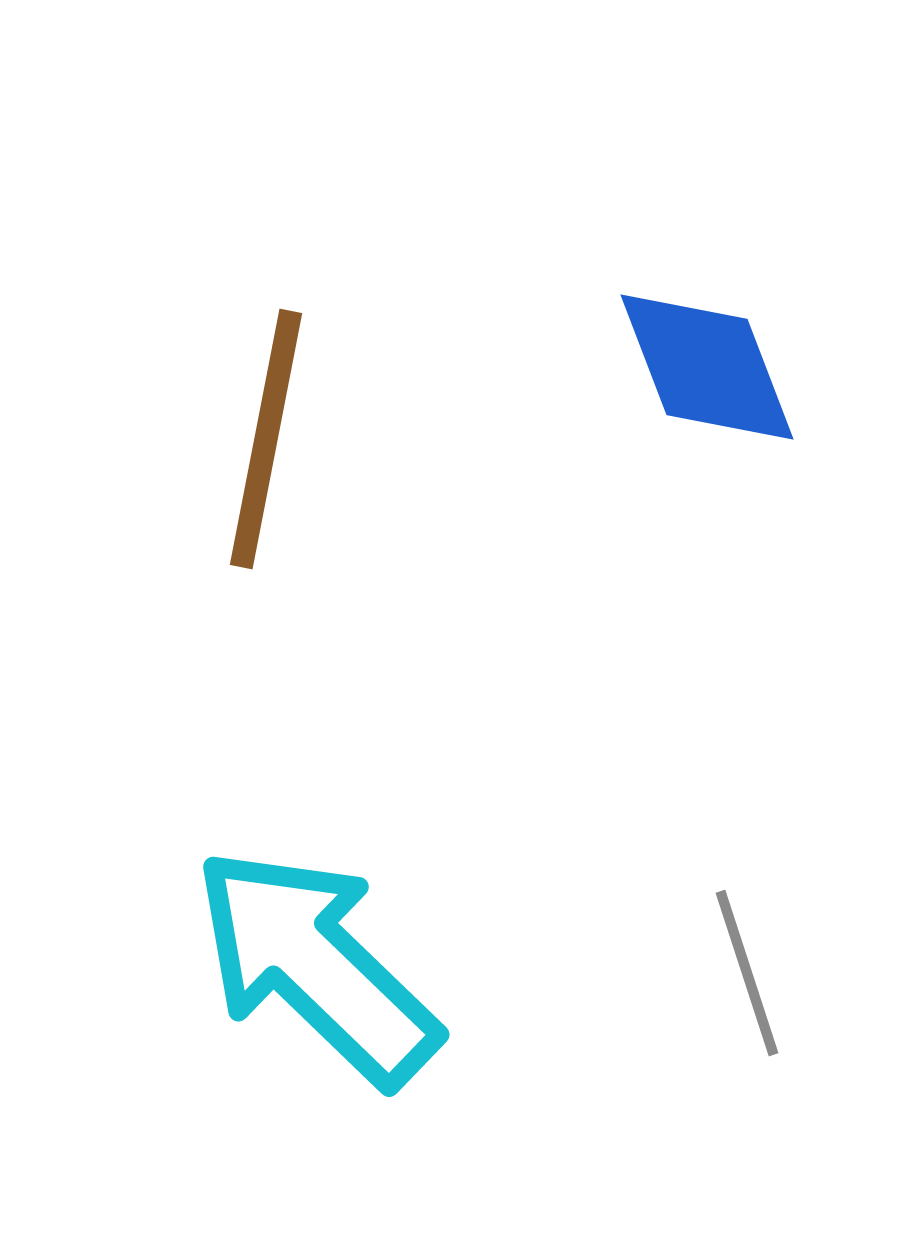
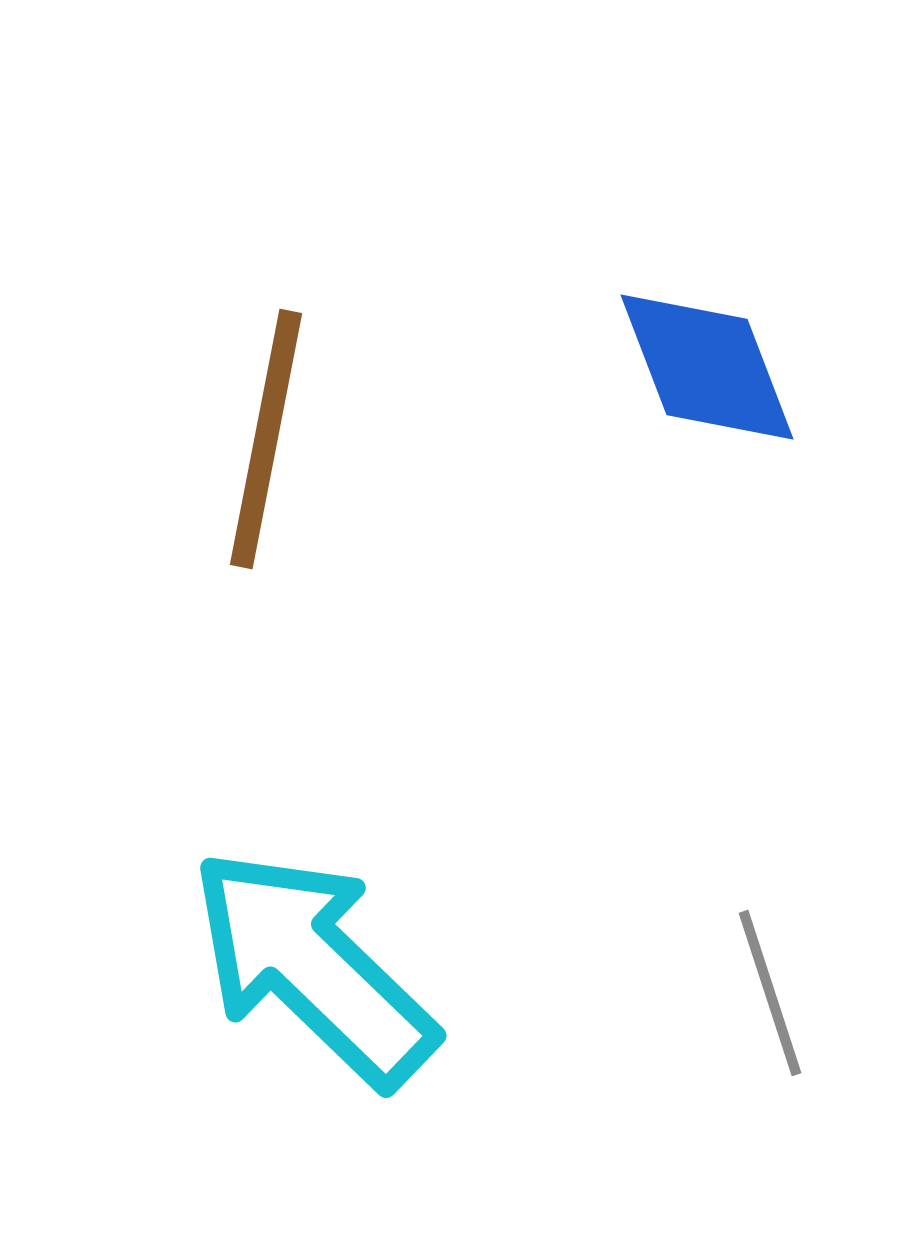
cyan arrow: moved 3 px left, 1 px down
gray line: moved 23 px right, 20 px down
